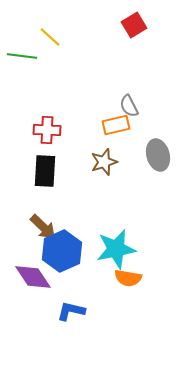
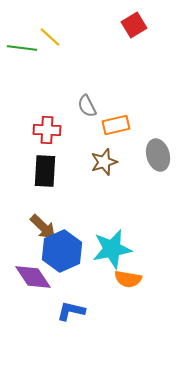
green line: moved 8 px up
gray semicircle: moved 42 px left
cyan star: moved 4 px left
orange semicircle: moved 1 px down
